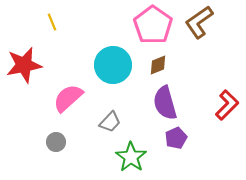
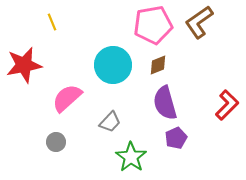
pink pentagon: rotated 27 degrees clockwise
pink semicircle: moved 1 px left
